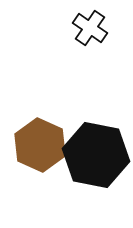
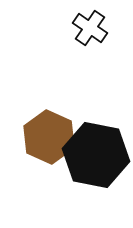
brown hexagon: moved 9 px right, 8 px up
